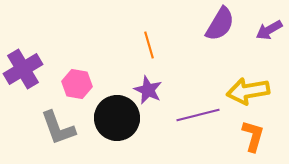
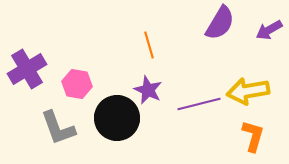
purple semicircle: moved 1 px up
purple cross: moved 4 px right
purple line: moved 1 px right, 11 px up
